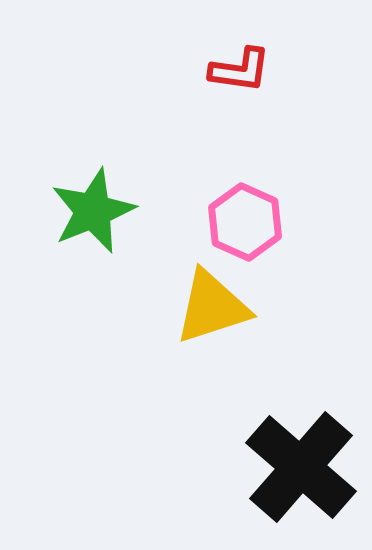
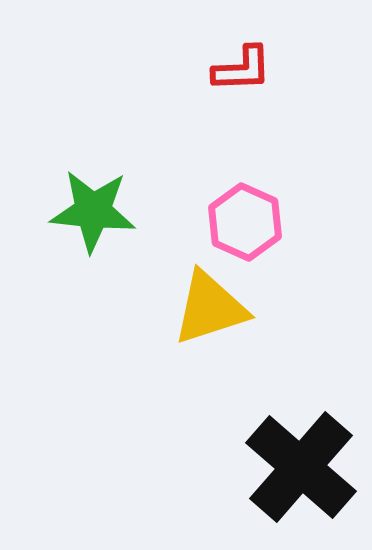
red L-shape: moved 2 px right, 1 px up; rotated 10 degrees counterclockwise
green star: rotated 28 degrees clockwise
yellow triangle: moved 2 px left, 1 px down
